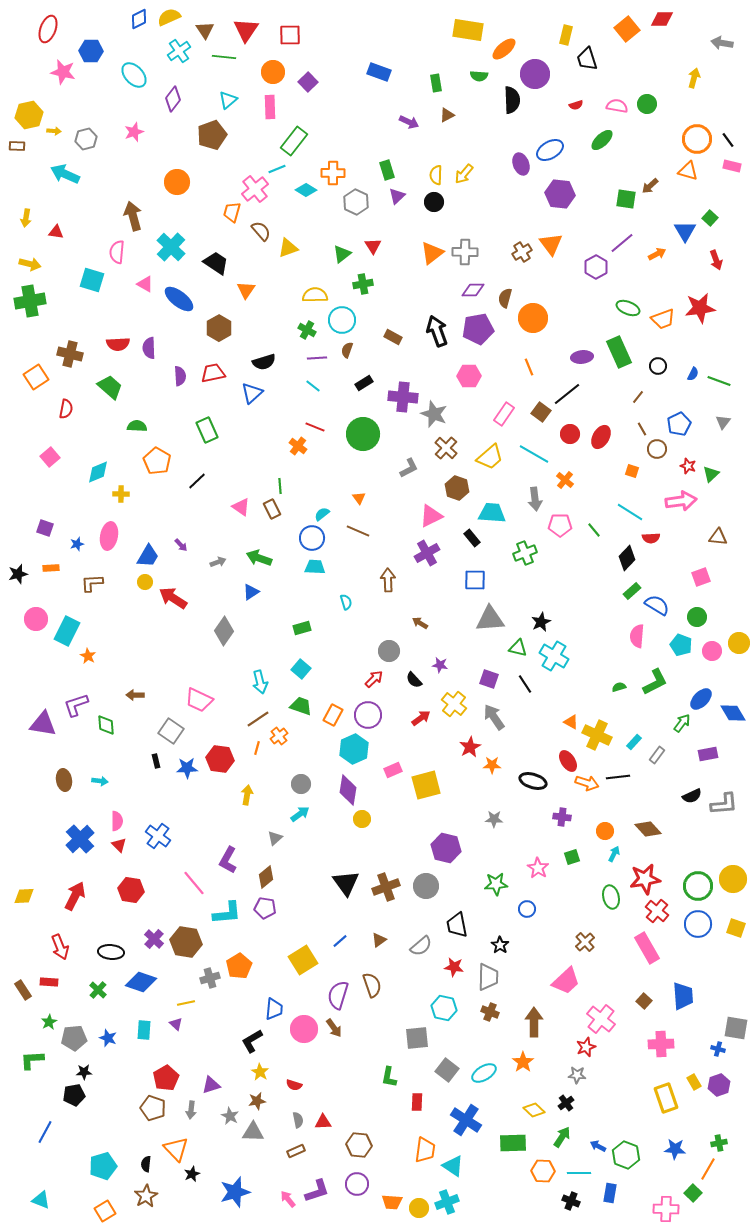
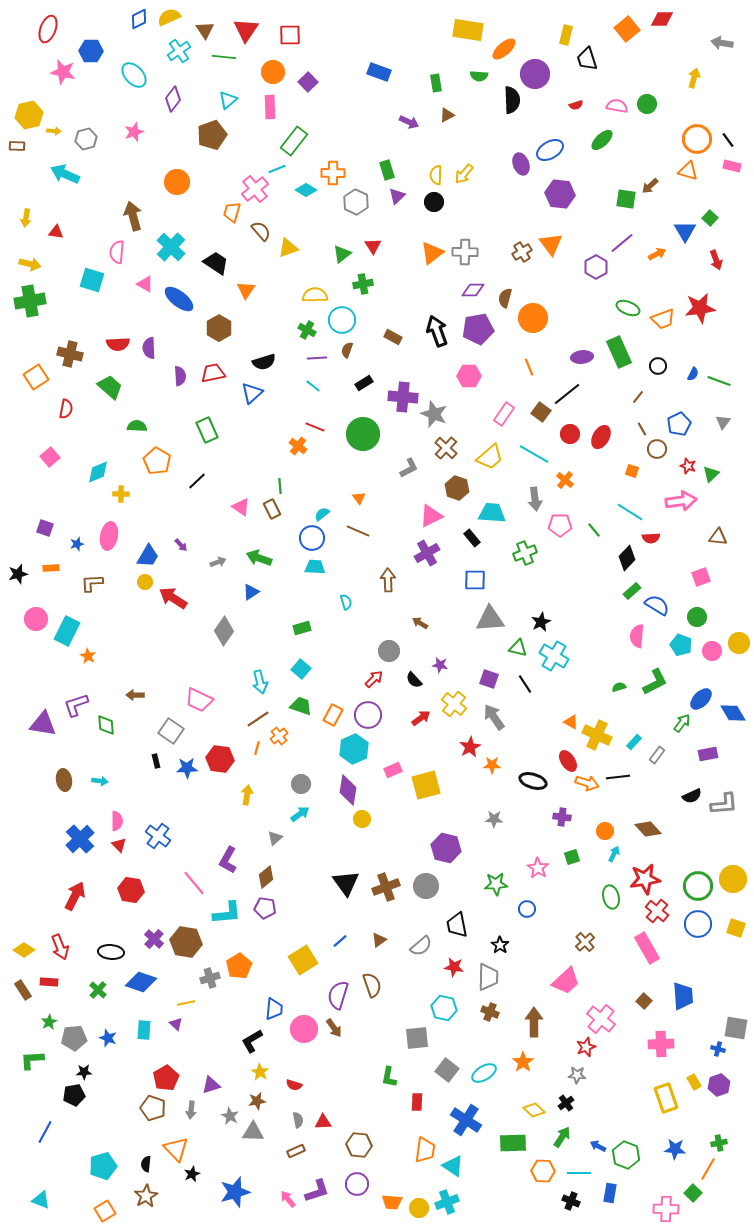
yellow diamond at (24, 896): moved 54 px down; rotated 35 degrees clockwise
